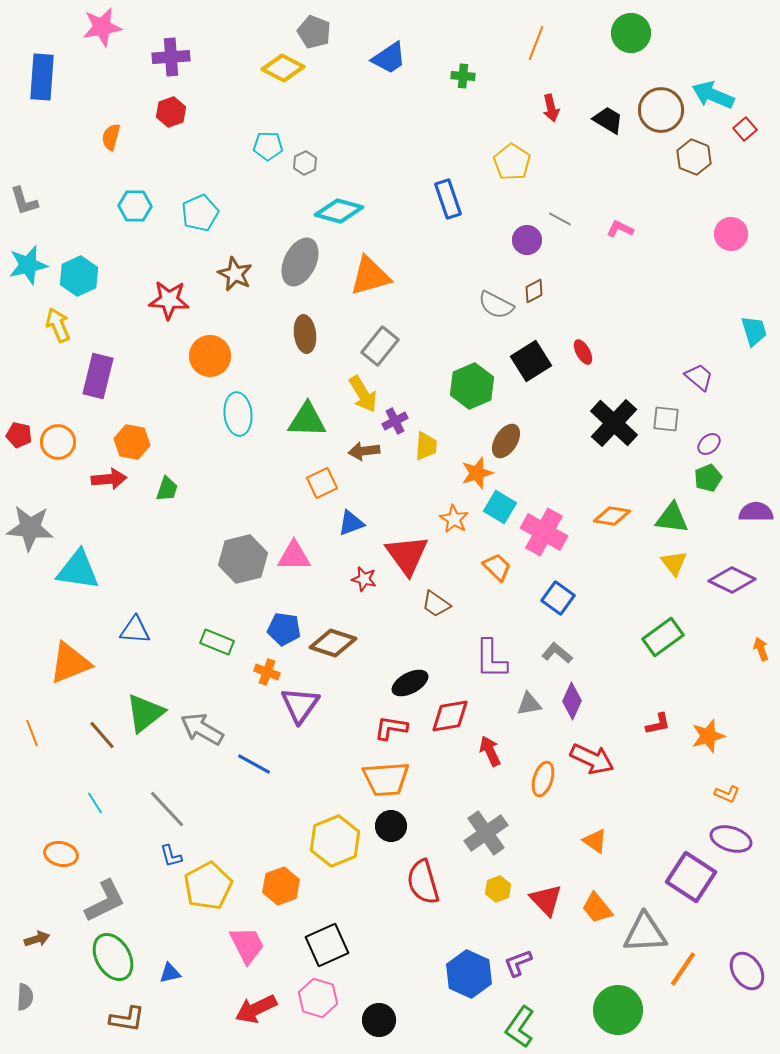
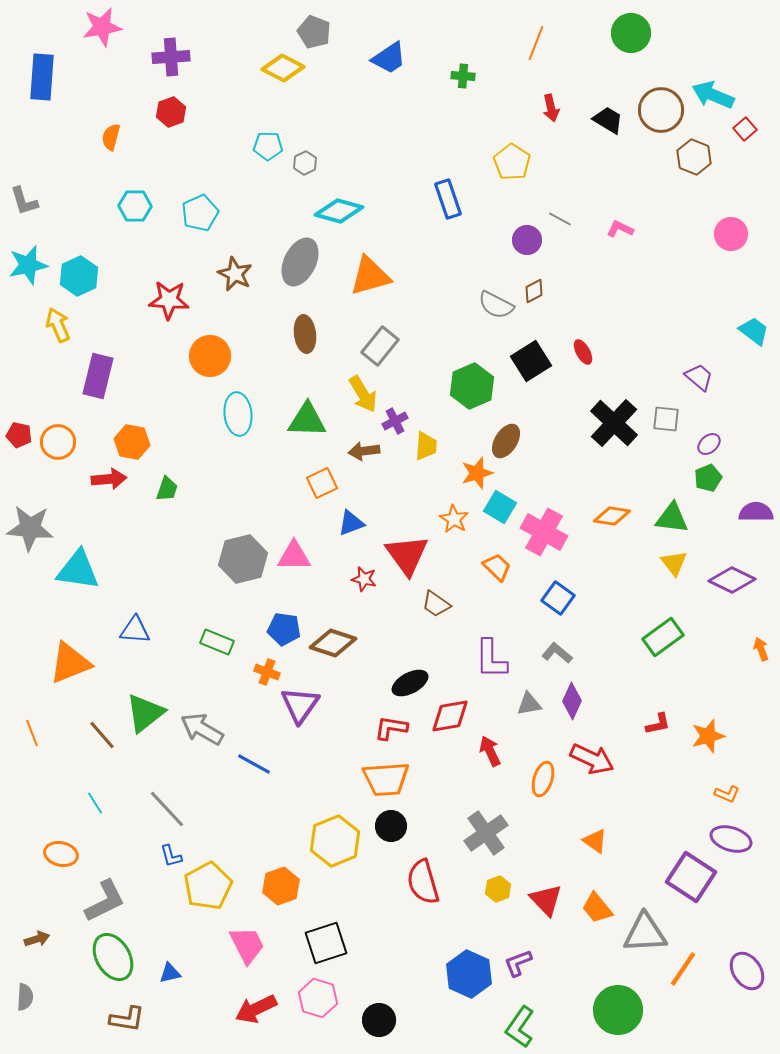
cyan trapezoid at (754, 331): rotated 36 degrees counterclockwise
black square at (327, 945): moved 1 px left, 2 px up; rotated 6 degrees clockwise
